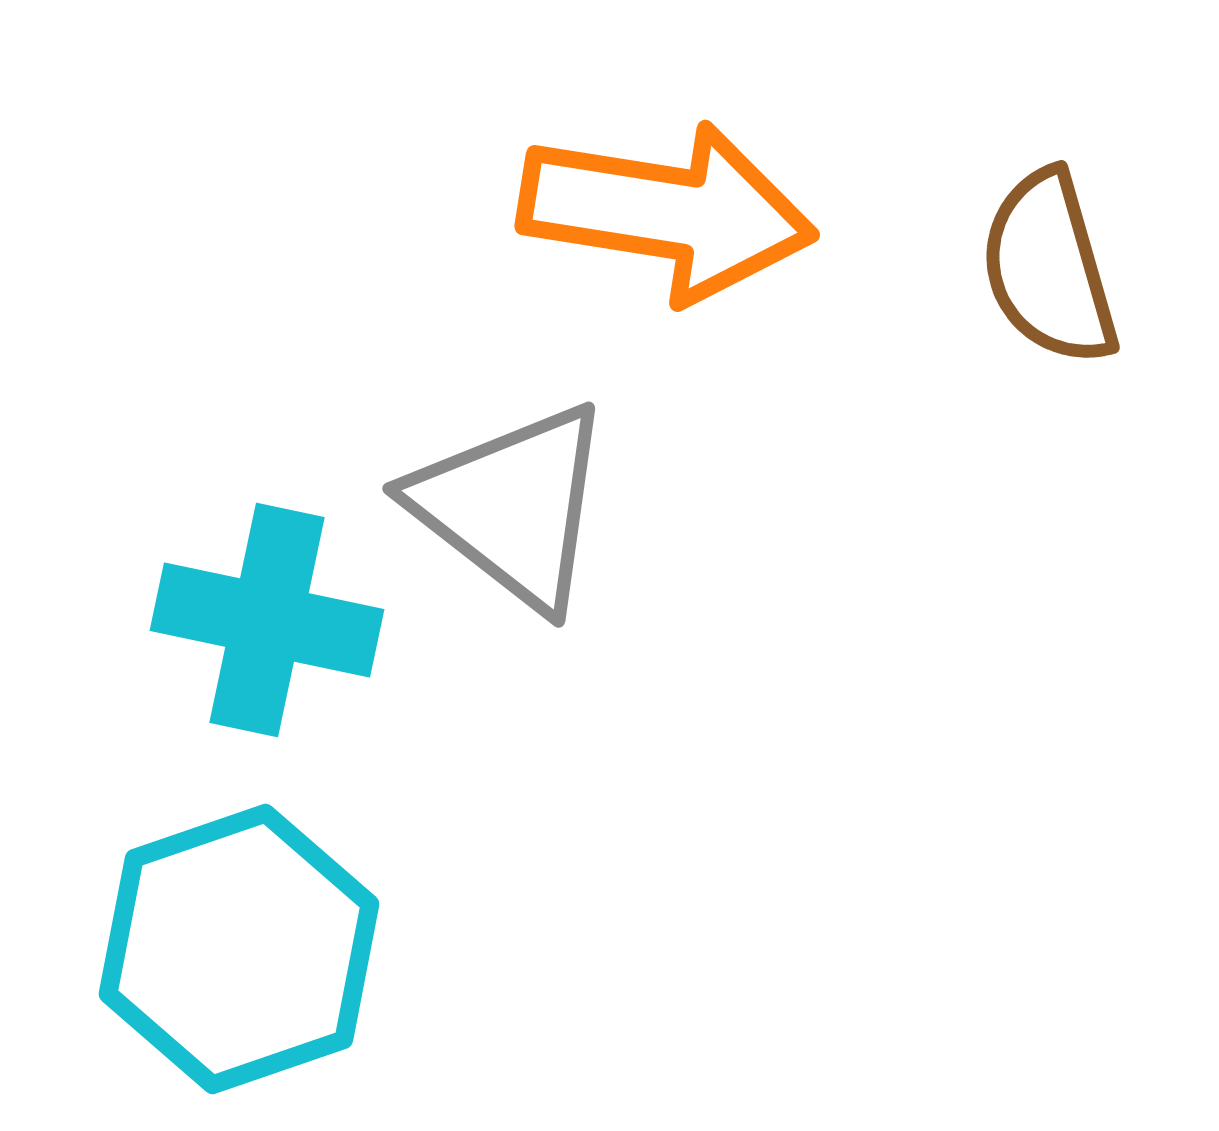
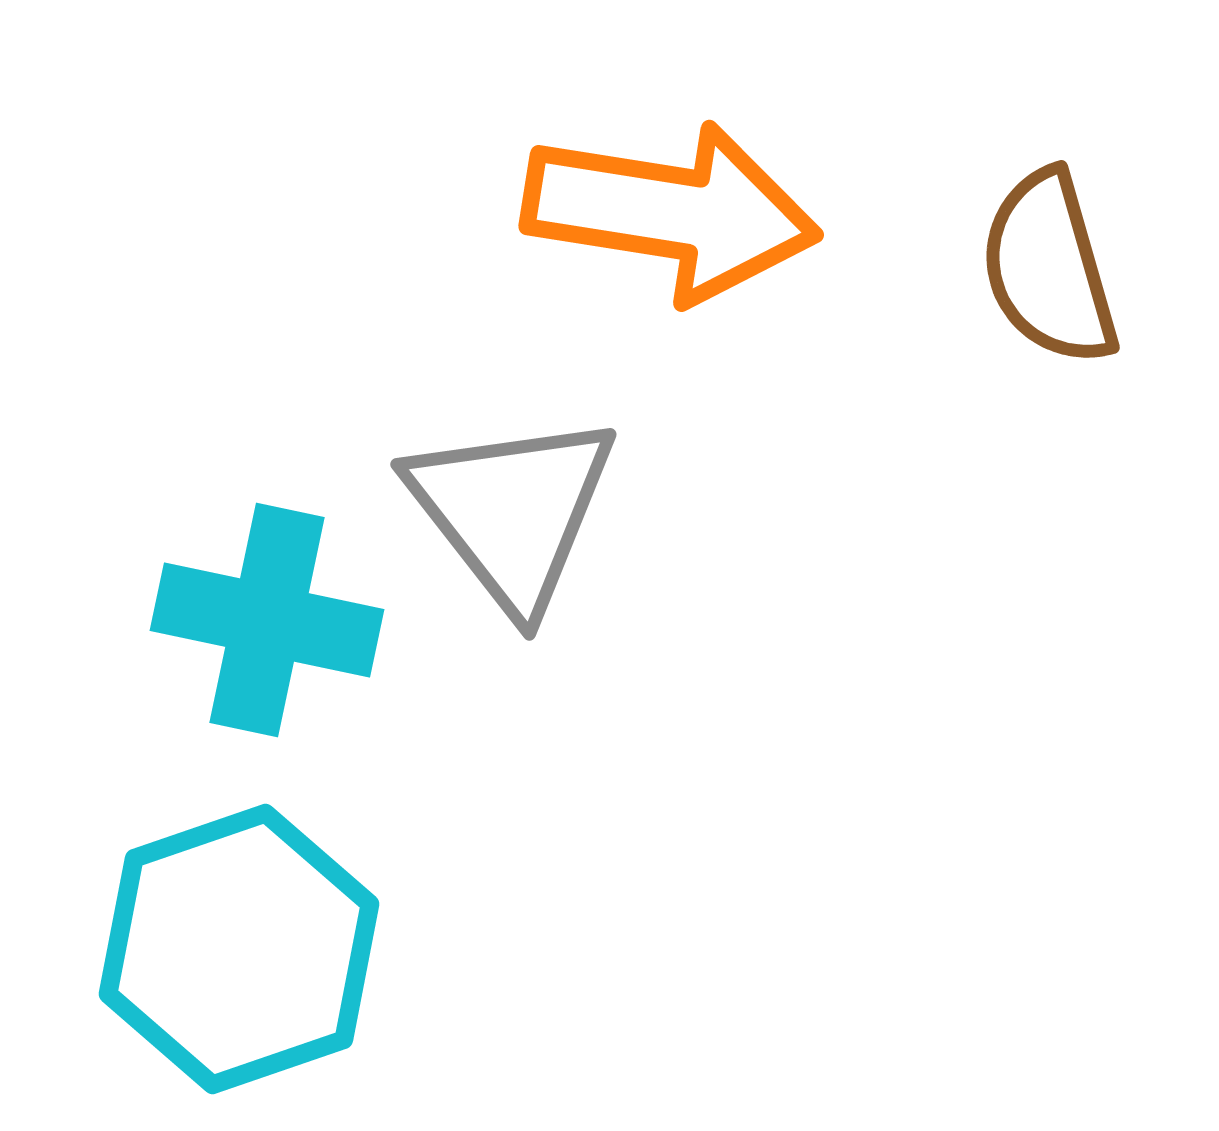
orange arrow: moved 4 px right
gray triangle: moved 5 px down; rotated 14 degrees clockwise
